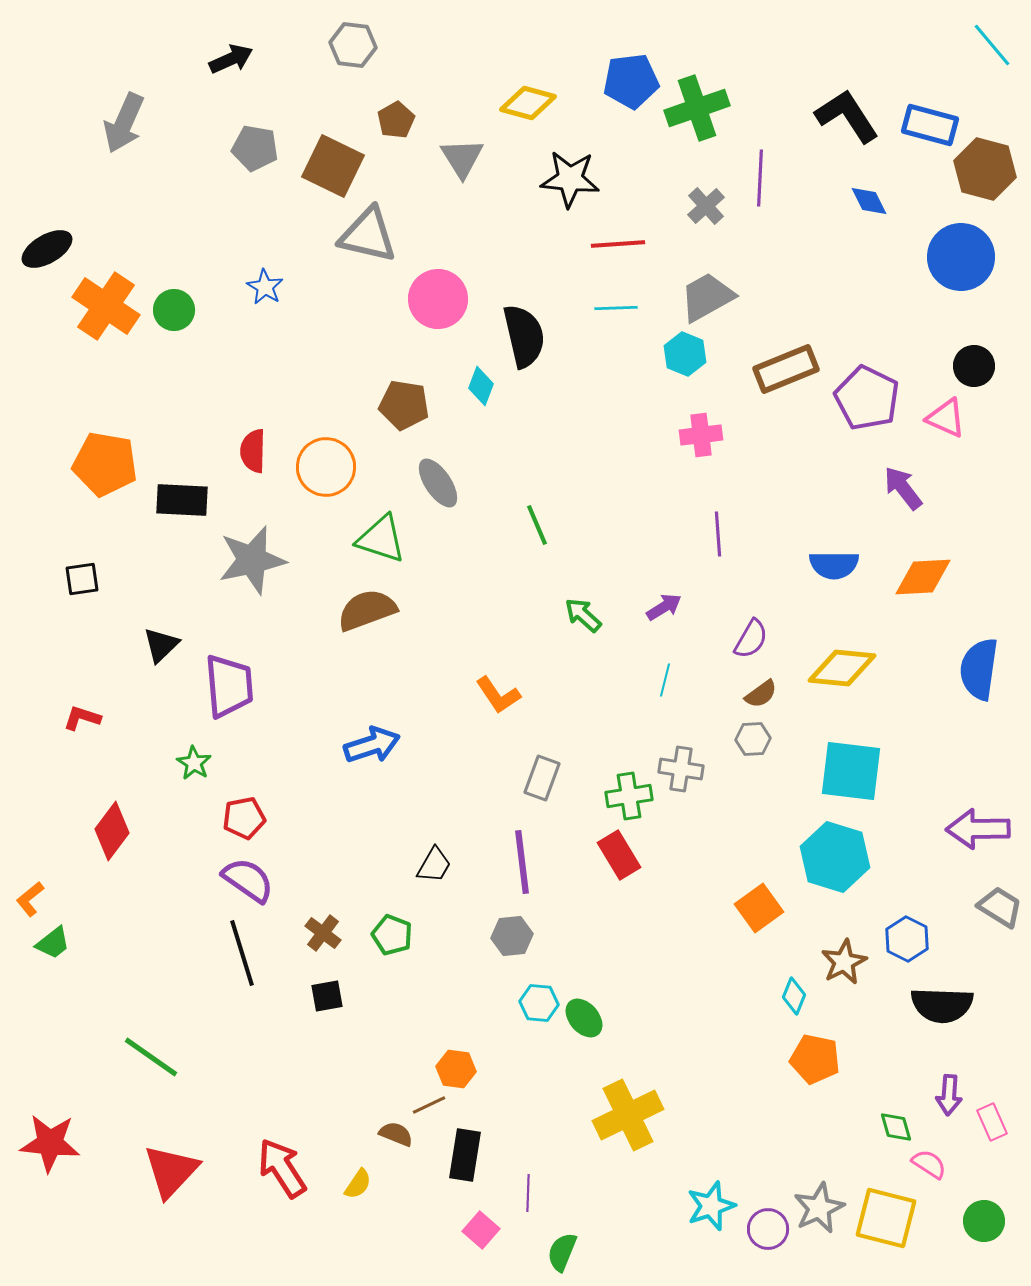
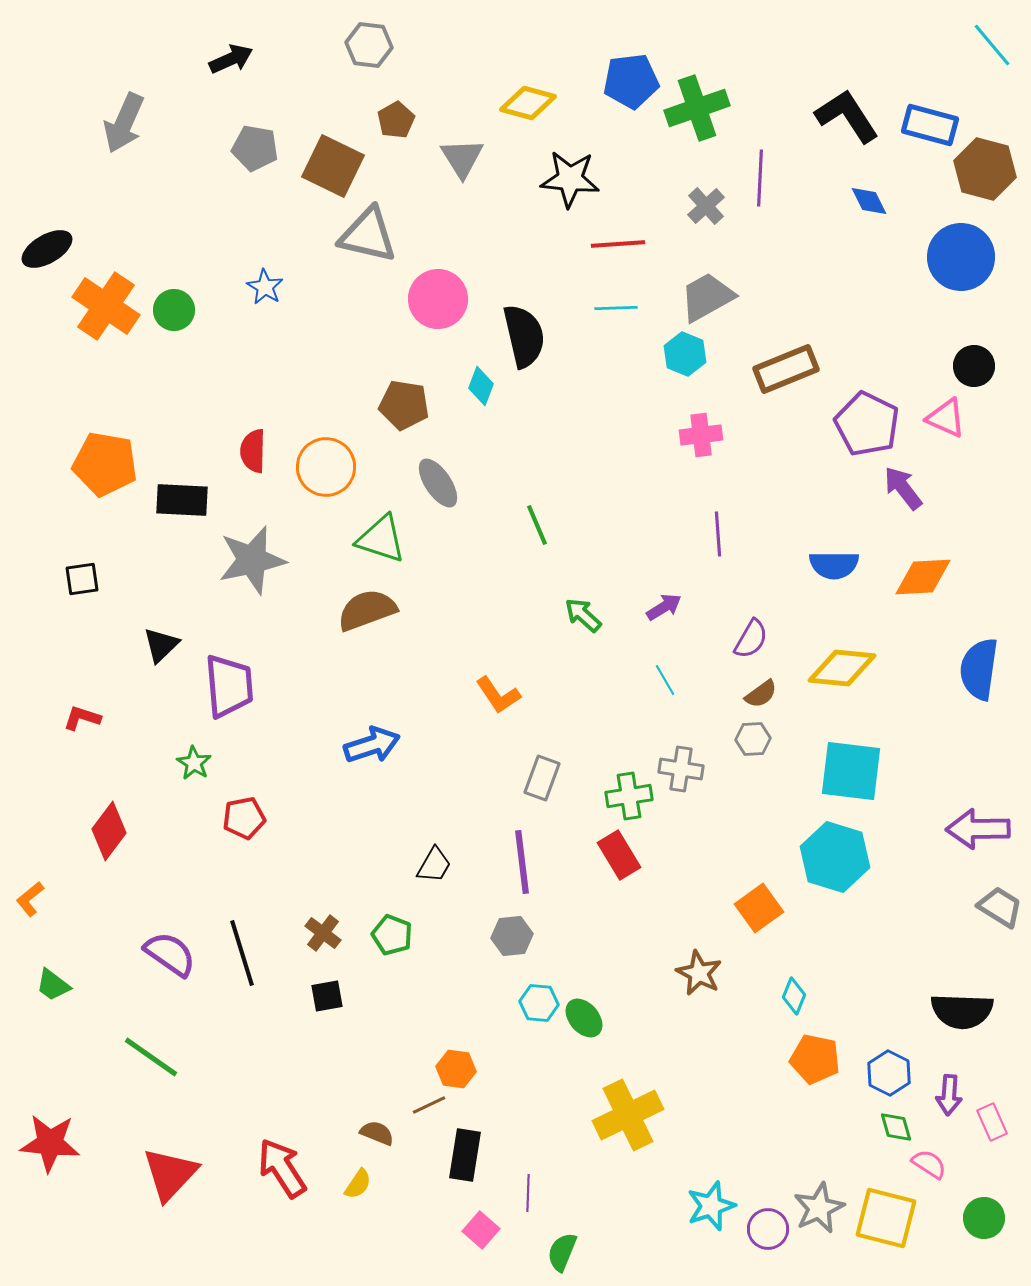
gray hexagon at (353, 45): moved 16 px right
purple pentagon at (867, 398): moved 26 px down
cyan line at (665, 680): rotated 44 degrees counterclockwise
red diamond at (112, 831): moved 3 px left
purple semicircle at (248, 880): moved 78 px left, 74 px down
blue hexagon at (907, 939): moved 18 px left, 134 px down
green trapezoid at (53, 943): moved 42 px down; rotated 75 degrees clockwise
brown star at (844, 962): moved 145 px left, 11 px down; rotated 18 degrees counterclockwise
black semicircle at (942, 1005): moved 20 px right, 6 px down
brown semicircle at (396, 1134): moved 19 px left, 1 px up
red triangle at (171, 1171): moved 1 px left, 3 px down
green circle at (984, 1221): moved 3 px up
